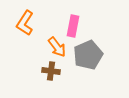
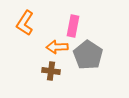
orange arrow: rotated 125 degrees clockwise
gray pentagon: rotated 16 degrees counterclockwise
